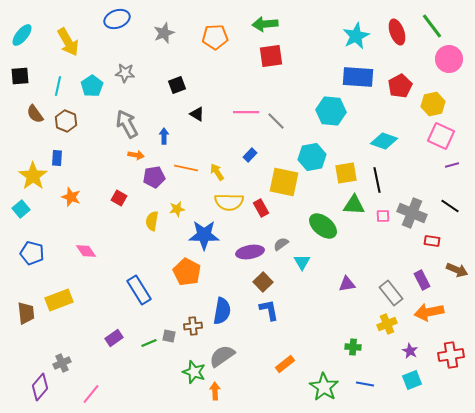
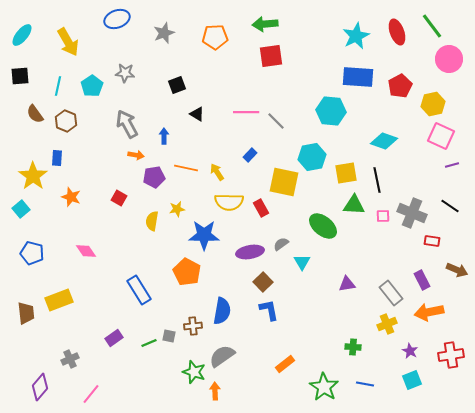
gray cross at (62, 363): moved 8 px right, 4 px up
